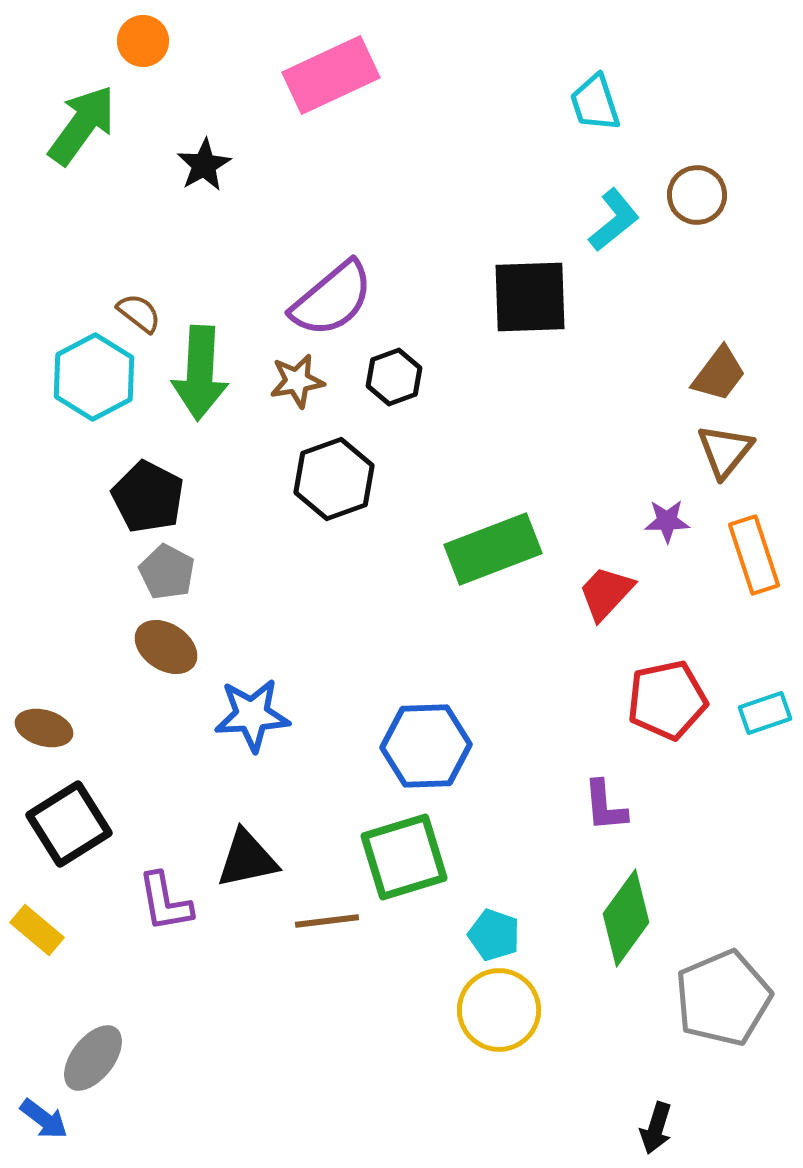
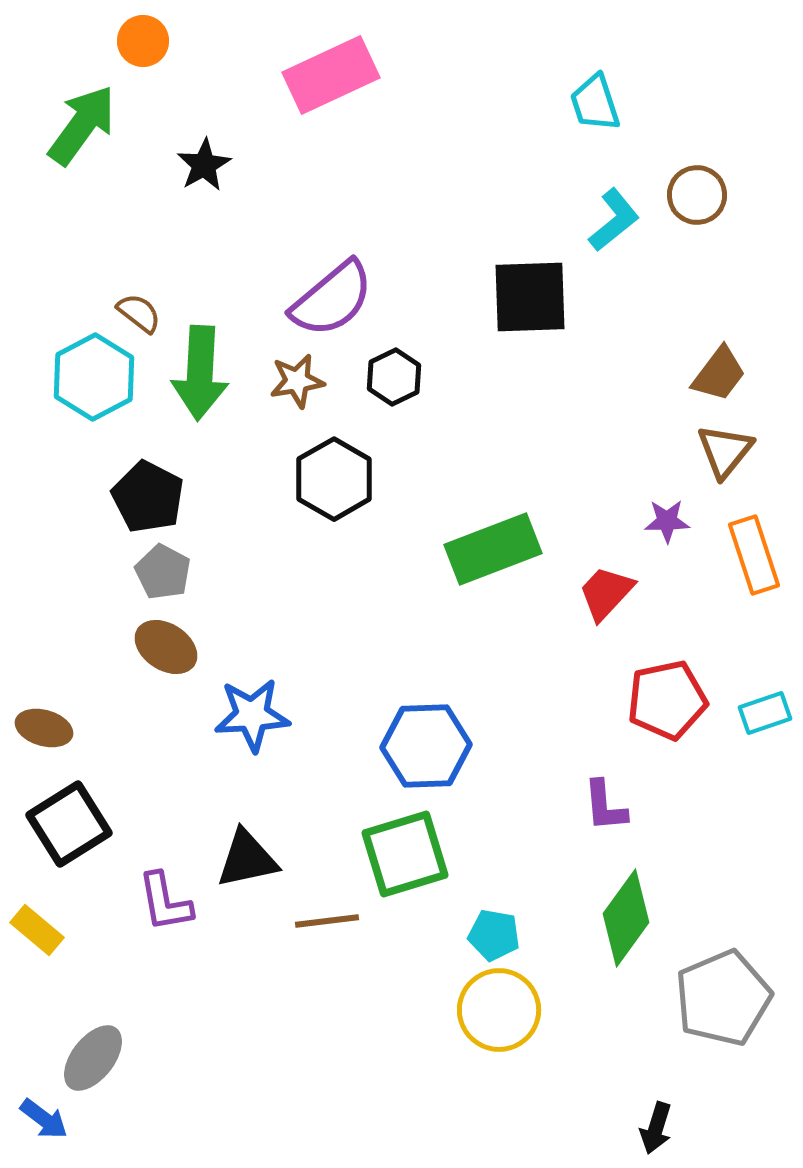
black hexagon at (394, 377): rotated 6 degrees counterclockwise
black hexagon at (334, 479): rotated 10 degrees counterclockwise
gray pentagon at (167, 572): moved 4 px left
green square at (404, 857): moved 1 px right, 3 px up
cyan pentagon at (494, 935): rotated 9 degrees counterclockwise
